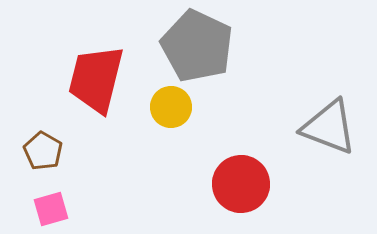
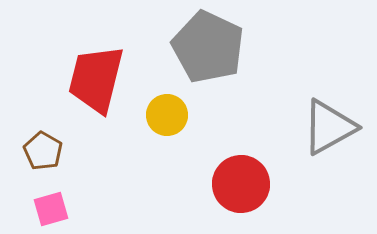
gray pentagon: moved 11 px right, 1 px down
yellow circle: moved 4 px left, 8 px down
gray triangle: rotated 50 degrees counterclockwise
